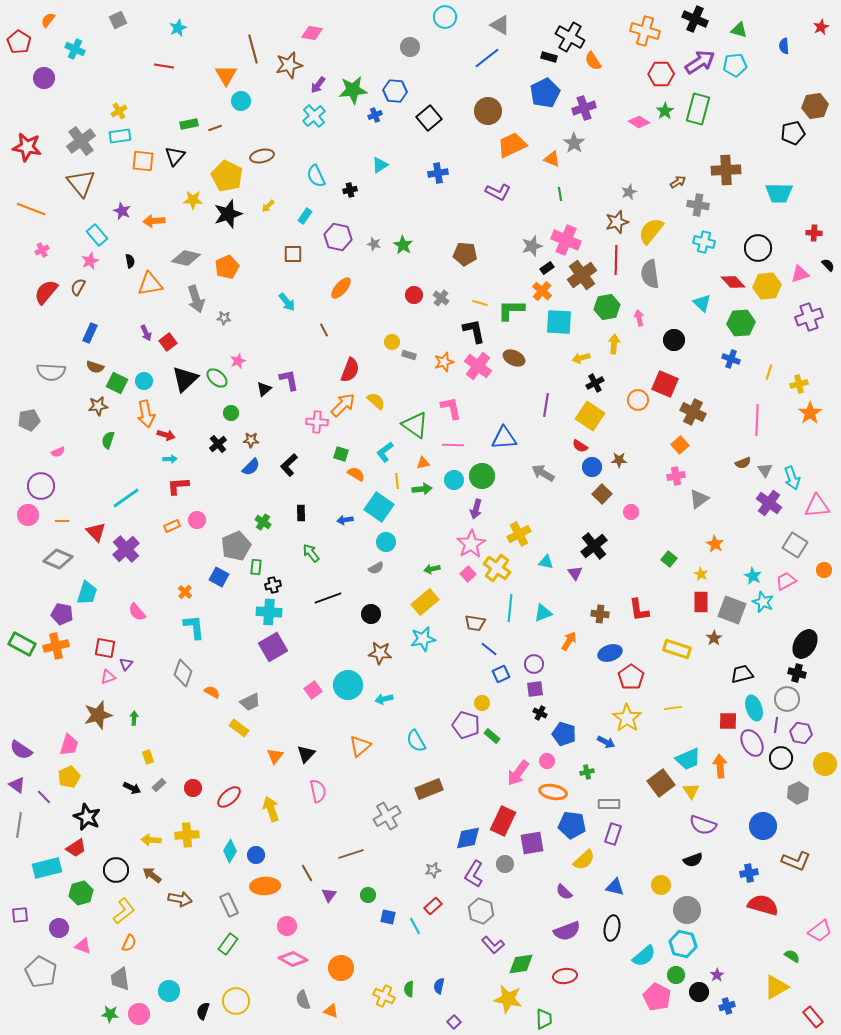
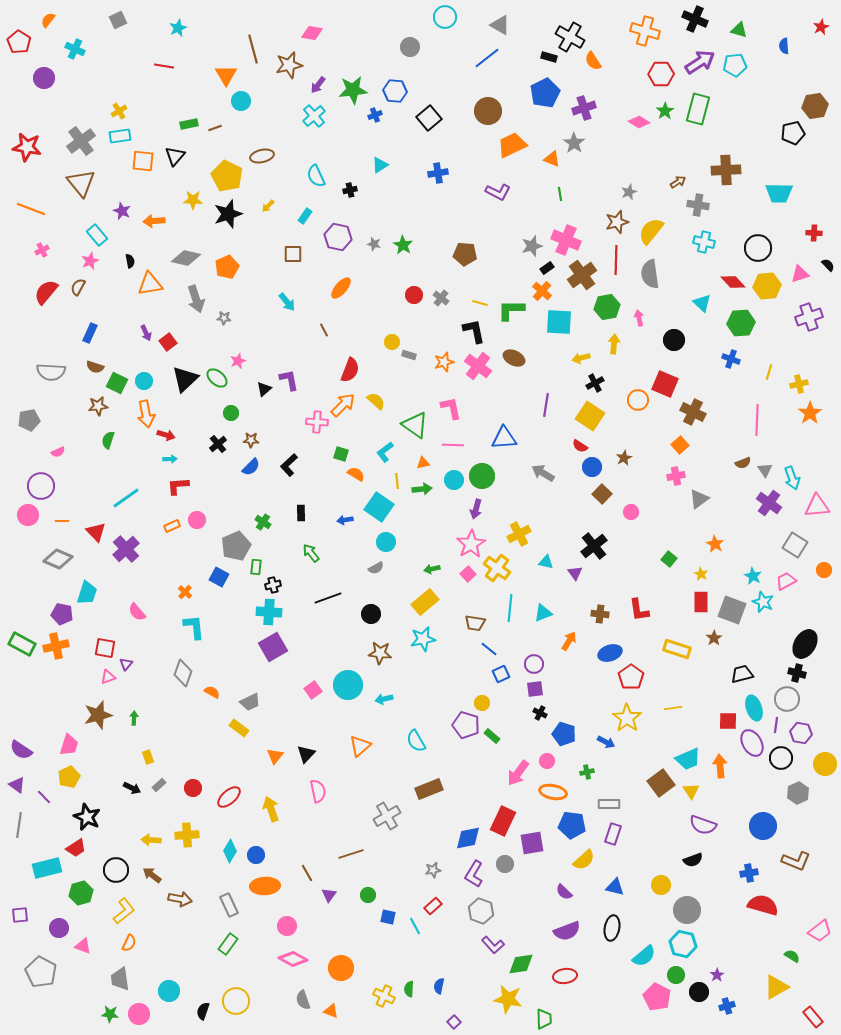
brown star at (619, 460): moved 5 px right, 2 px up; rotated 28 degrees counterclockwise
